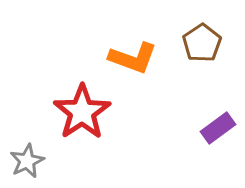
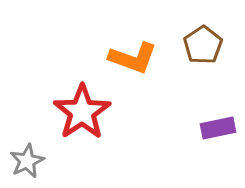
brown pentagon: moved 1 px right, 2 px down
purple rectangle: rotated 24 degrees clockwise
